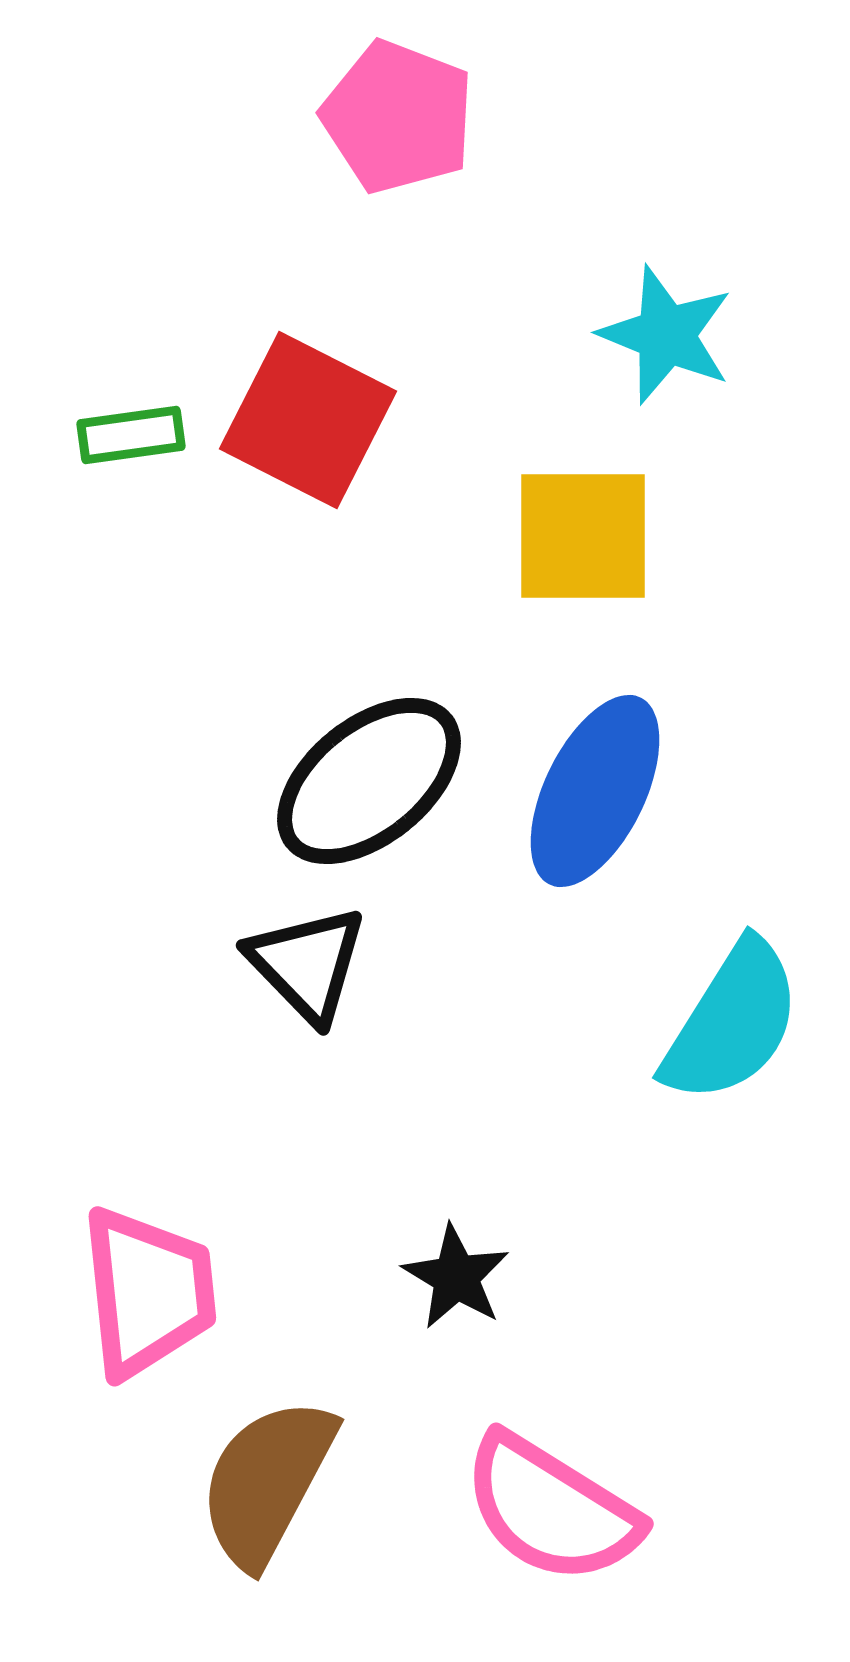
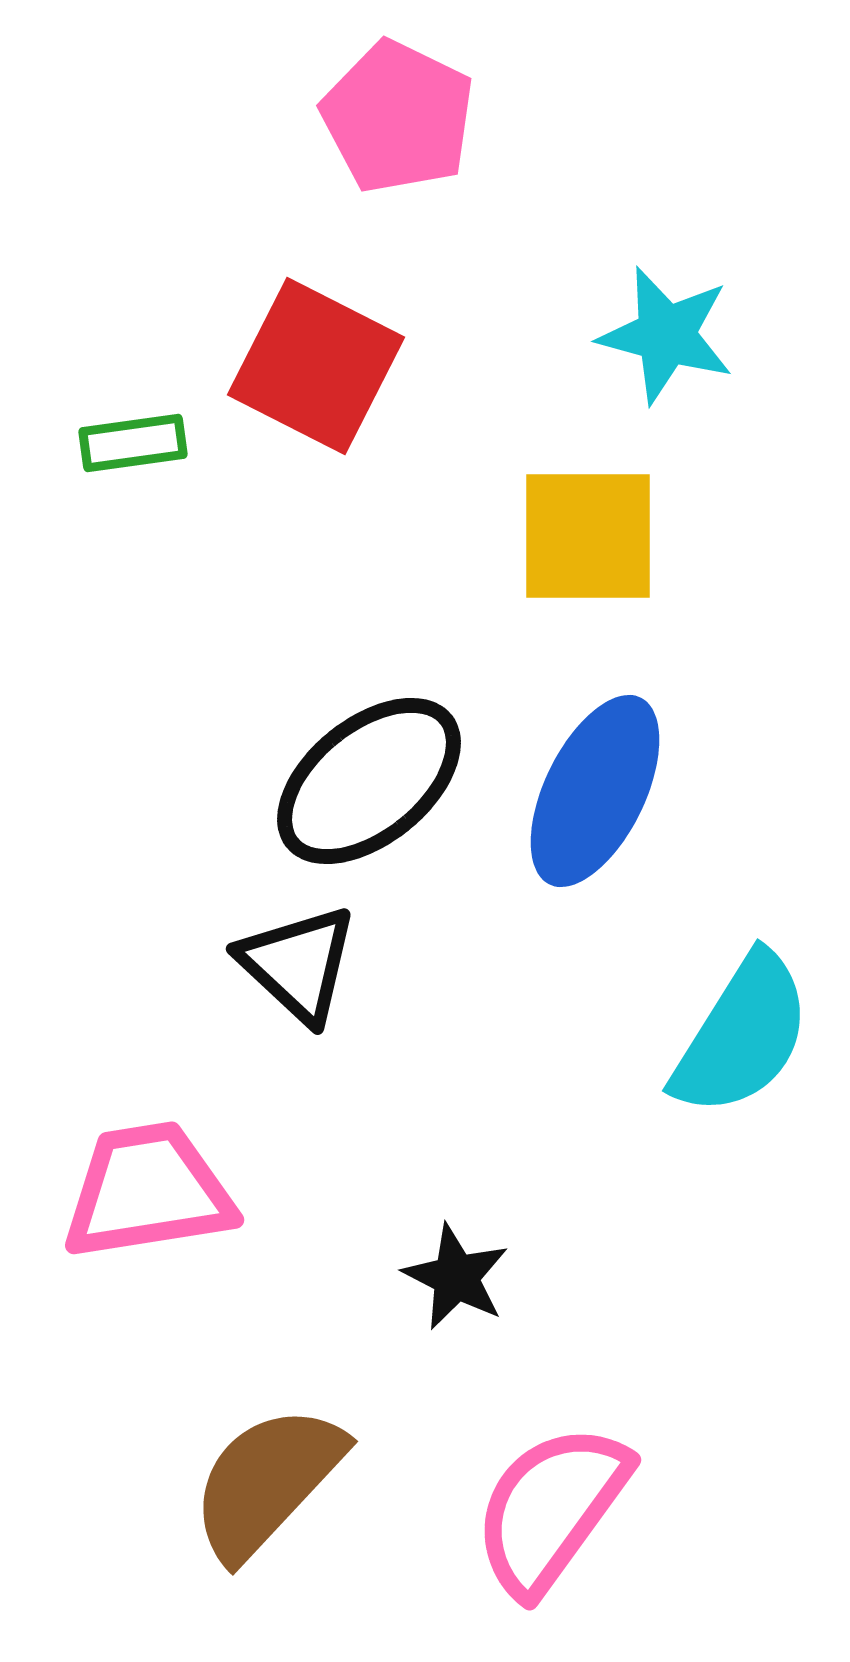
pink pentagon: rotated 5 degrees clockwise
cyan star: rotated 7 degrees counterclockwise
red square: moved 8 px right, 54 px up
green rectangle: moved 2 px right, 8 px down
yellow square: moved 5 px right
black triangle: moved 9 px left; rotated 3 degrees counterclockwise
cyan semicircle: moved 10 px right, 13 px down
black star: rotated 4 degrees counterclockwise
pink trapezoid: moved 101 px up; rotated 93 degrees counterclockwise
brown semicircle: rotated 15 degrees clockwise
pink semicircle: rotated 94 degrees clockwise
